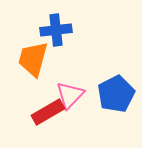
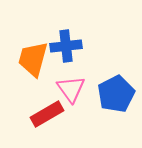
blue cross: moved 10 px right, 16 px down
pink triangle: moved 1 px right, 6 px up; rotated 20 degrees counterclockwise
red rectangle: moved 1 px left, 2 px down
